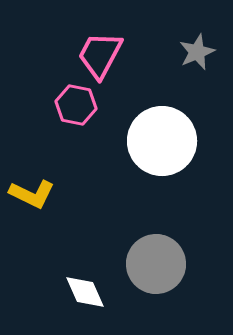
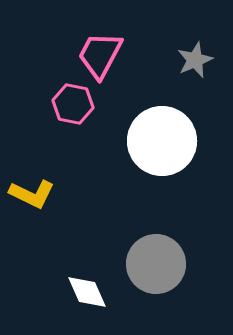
gray star: moved 2 px left, 8 px down
pink hexagon: moved 3 px left, 1 px up
white diamond: moved 2 px right
